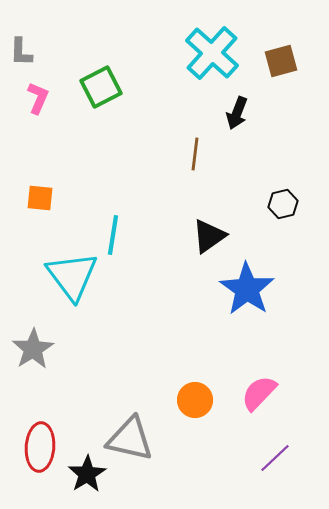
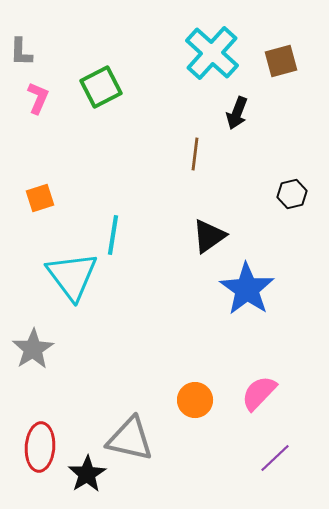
orange square: rotated 24 degrees counterclockwise
black hexagon: moved 9 px right, 10 px up
